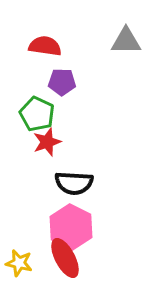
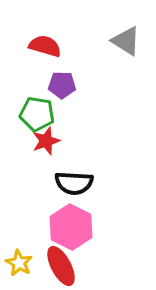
gray triangle: rotated 32 degrees clockwise
red semicircle: rotated 8 degrees clockwise
purple pentagon: moved 3 px down
green pentagon: rotated 16 degrees counterclockwise
red star: moved 1 px left, 1 px up
red ellipse: moved 4 px left, 8 px down
yellow star: rotated 16 degrees clockwise
